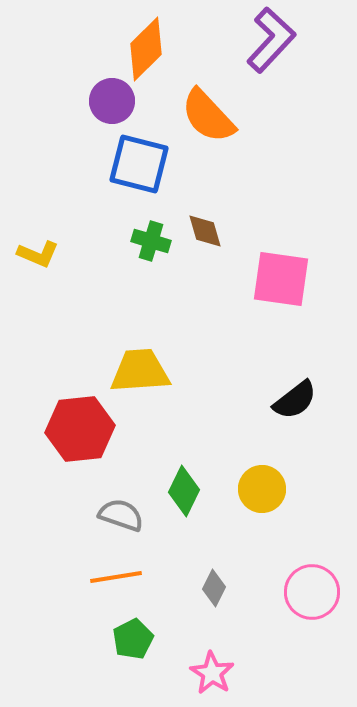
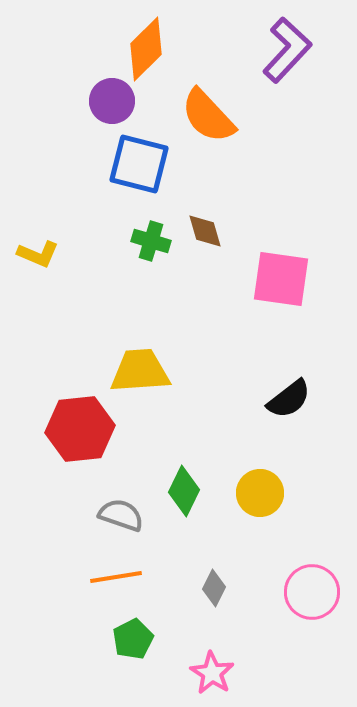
purple L-shape: moved 16 px right, 10 px down
black semicircle: moved 6 px left, 1 px up
yellow circle: moved 2 px left, 4 px down
